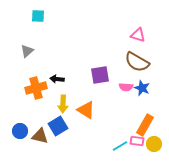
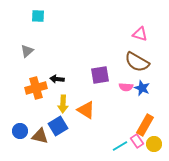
pink triangle: moved 2 px right, 1 px up
pink rectangle: rotated 48 degrees clockwise
